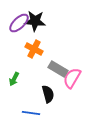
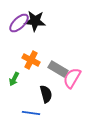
orange cross: moved 3 px left, 11 px down
black semicircle: moved 2 px left
